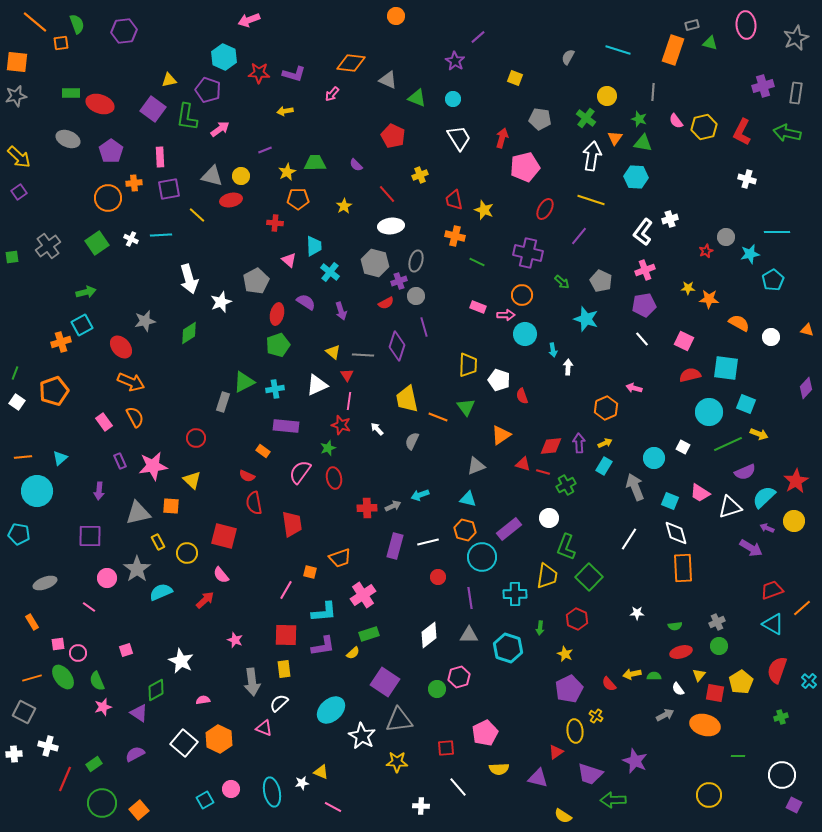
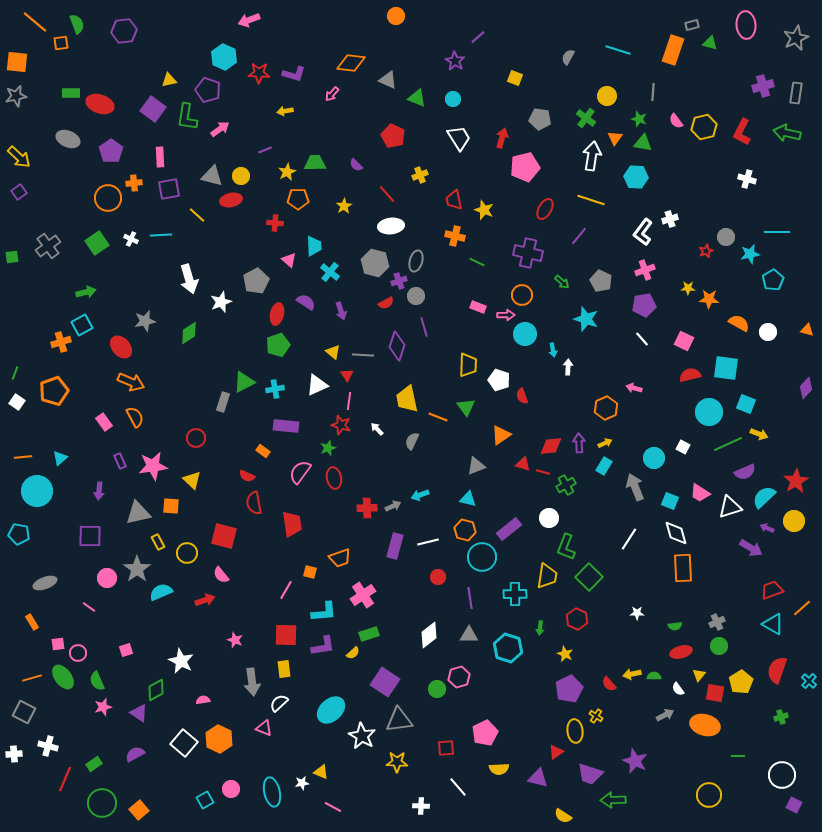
white circle at (771, 337): moved 3 px left, 5 px up
red arrow at (205, 600): rotated 24 degrees clockwise
